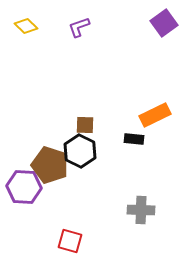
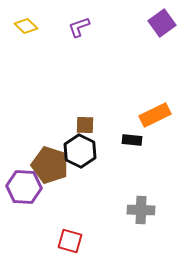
purple square: moved 2 px left
black rectangle: moved 2 px left, 1 px down
